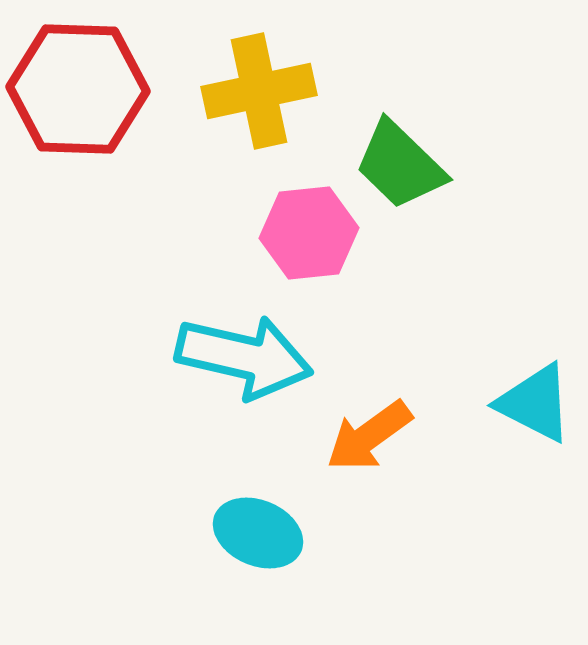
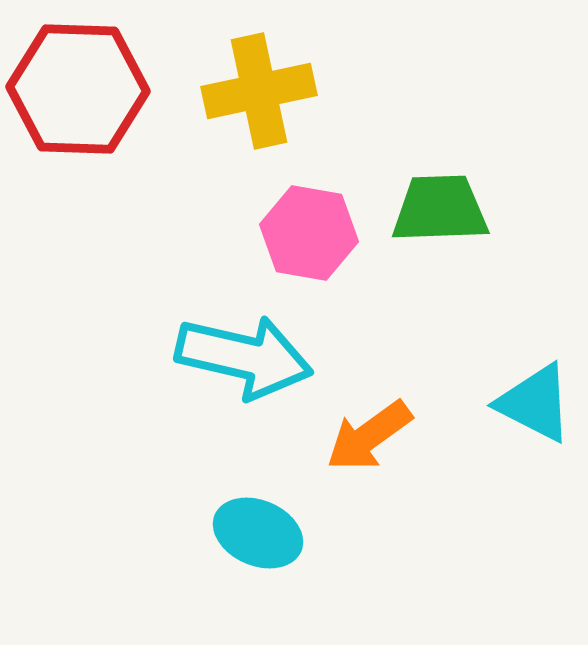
green trapezoid: moved 40 px right, 44 px down; rotated 134 degrees clockwise
pink hexagon: rotated 16 degrees clockwise
